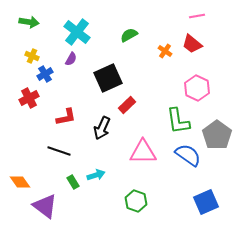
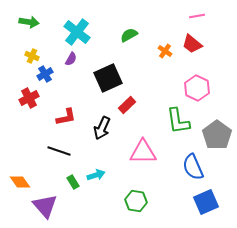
blue semicircle: moved 5 px right, 12 px down; rotated 148 degrees counterclockwise
green hexagon: rotated 10 degrees counterclockwise
purple triangle: rotated 12 degrees clockwise
